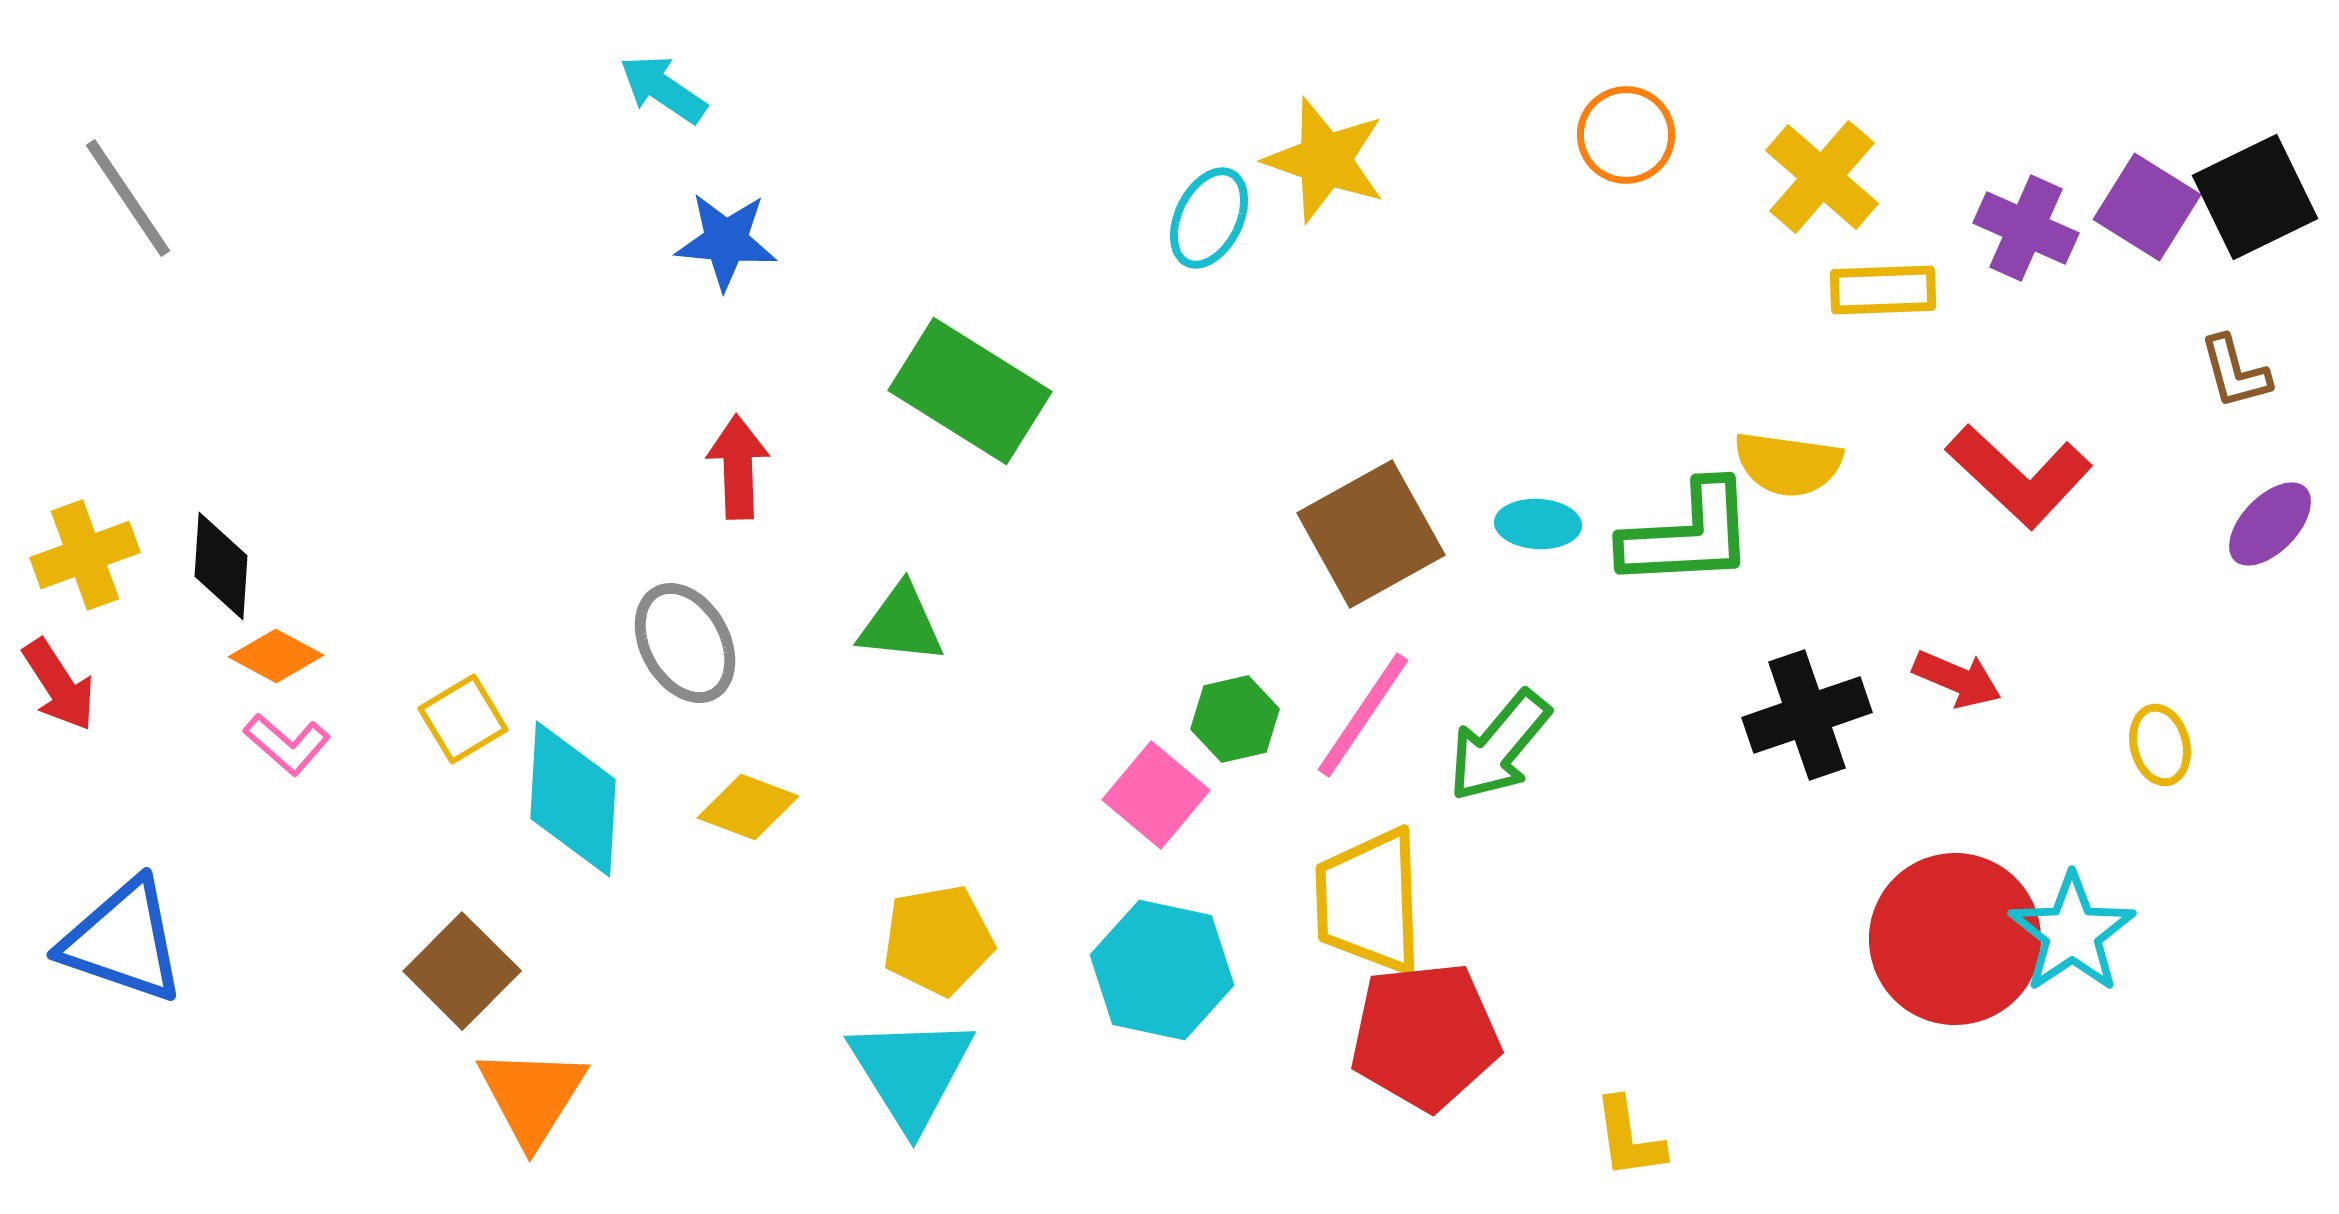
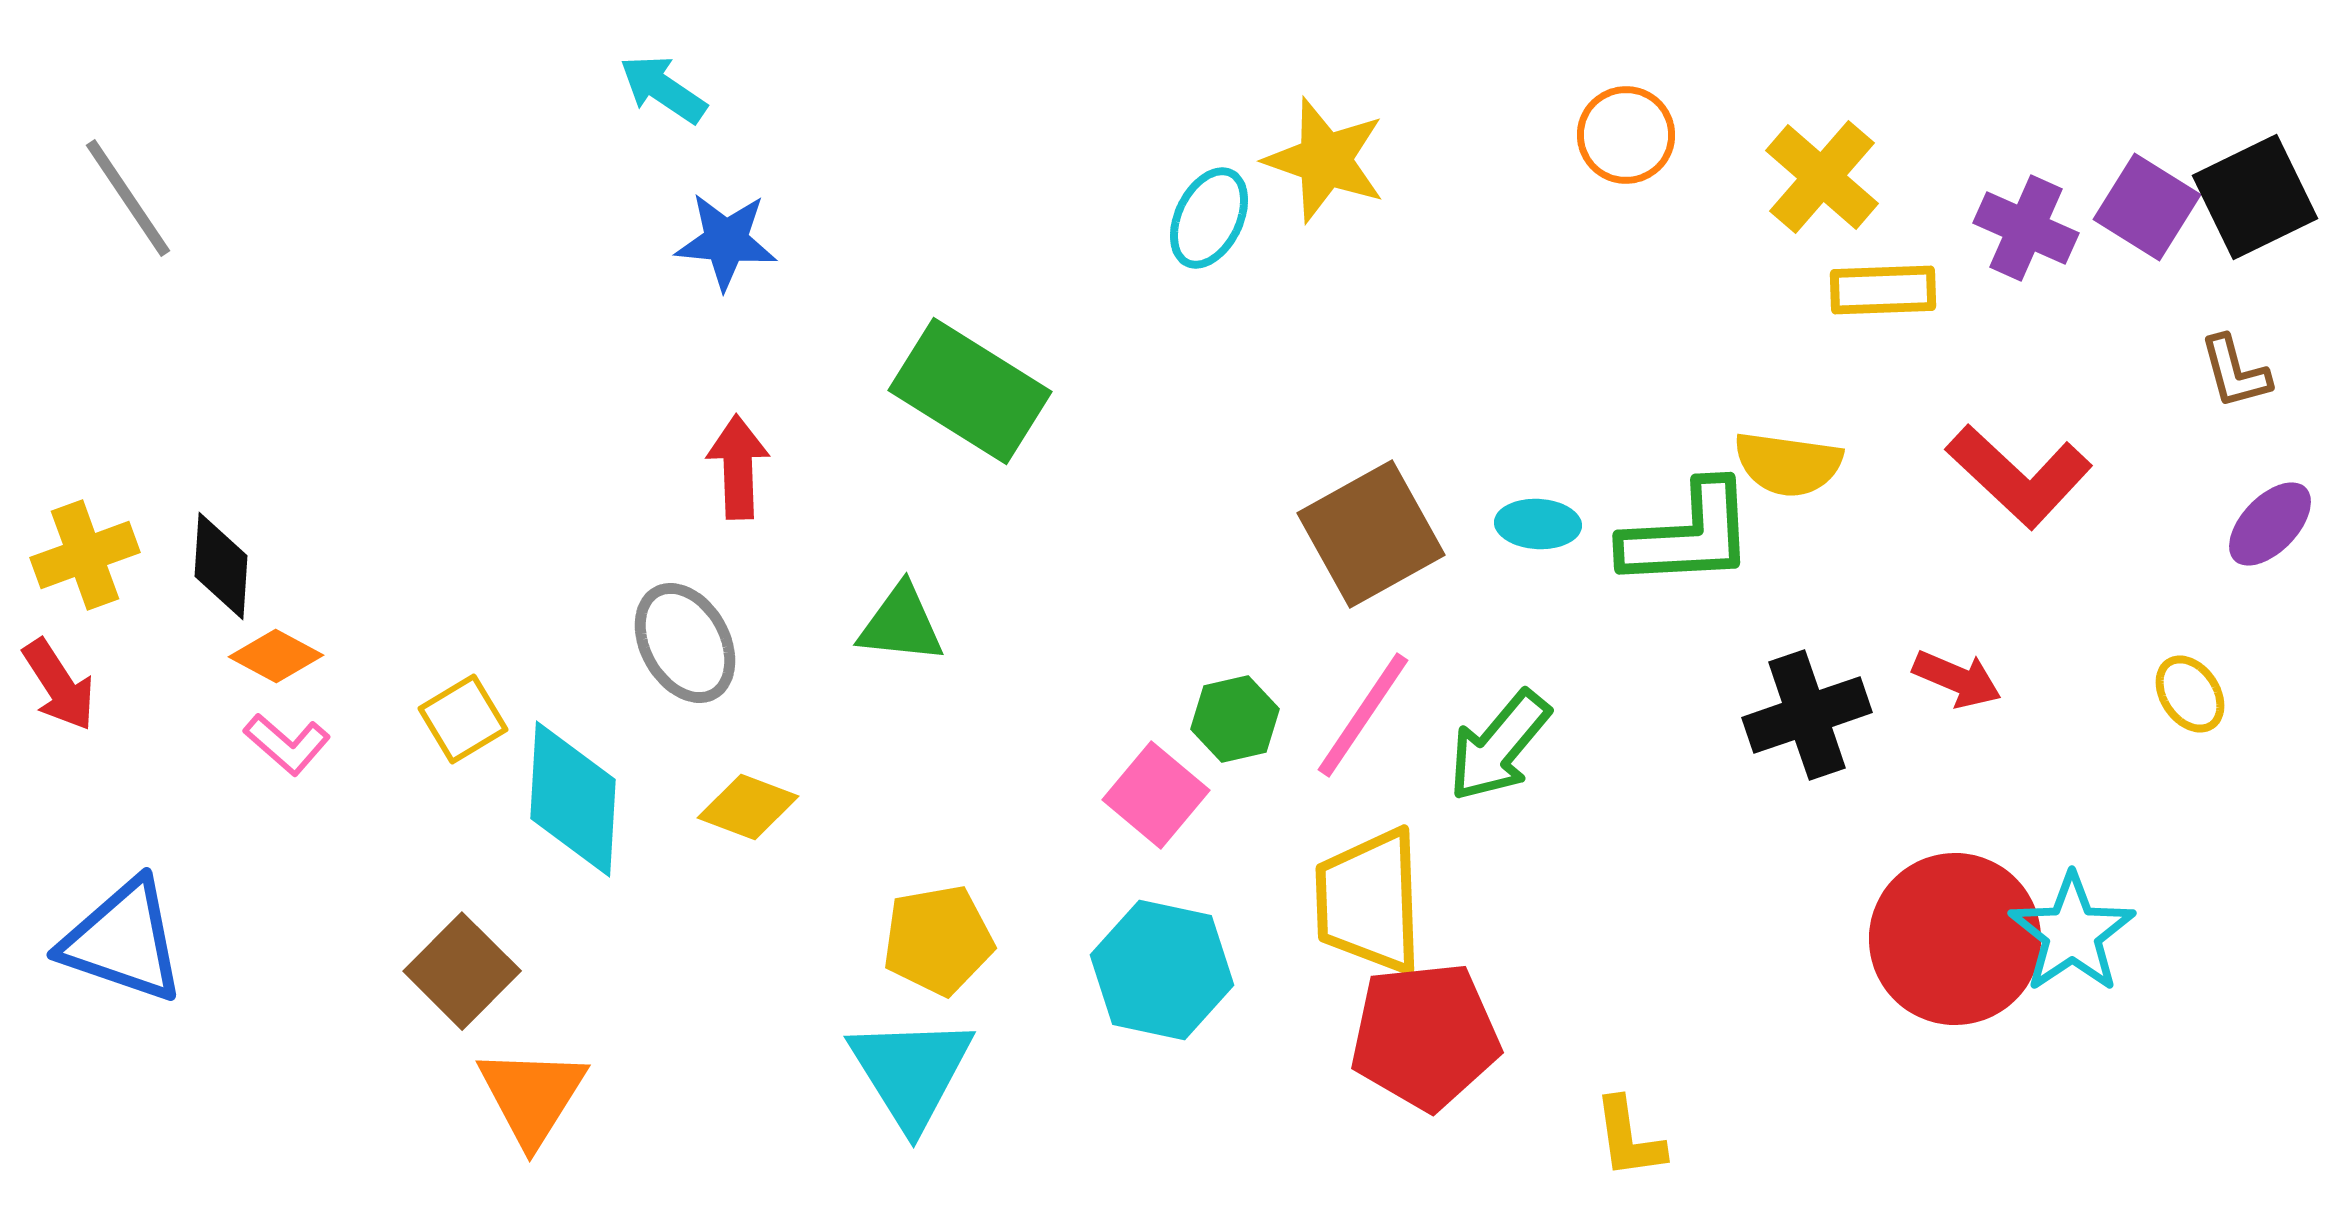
yellow ellipse at (2160, 745): moved 30 px right, 51 px up; rotated 20 degrees counterclockwise
